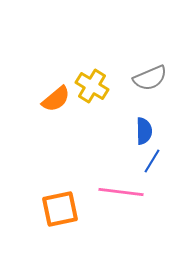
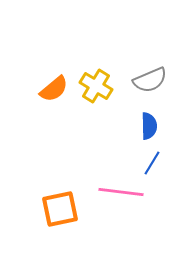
gray semicircle: moved 2 px down
yellow cross: moved 4 px right
orange semicircle: moved 2 px left, 10 px up
blue semicircle: moved 5 px right, 5 px up
blue line: moved 2 px down
